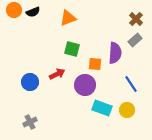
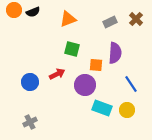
orange triangle: moved 1 px down
gray rectangle: moved 25 px left, 18 px up; rotated 16 degrees clockwise
orange square: moved 1 px right, 1 px down
